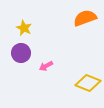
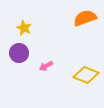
purple circle: moved 2 px left
yellow diamond: moved 2 px left, 8 px up
